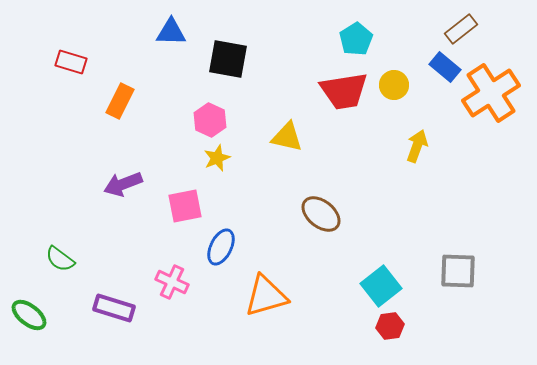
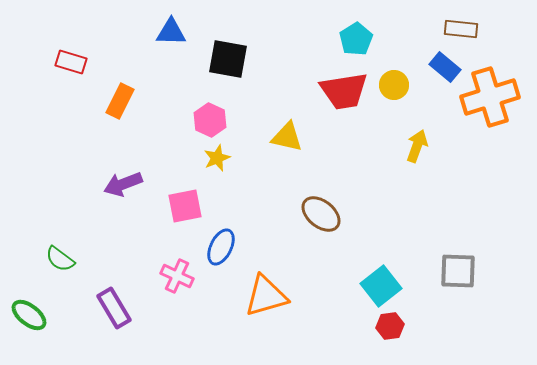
brown rectangle: rotated 44 degrees clockwise
orange cross: moved 1 px left, 4 px down; rotated 16 degrees clockwise
pink cross: moved 5 px right, 6 px up
purple rectangle: rotated 42 degrees clockwise
